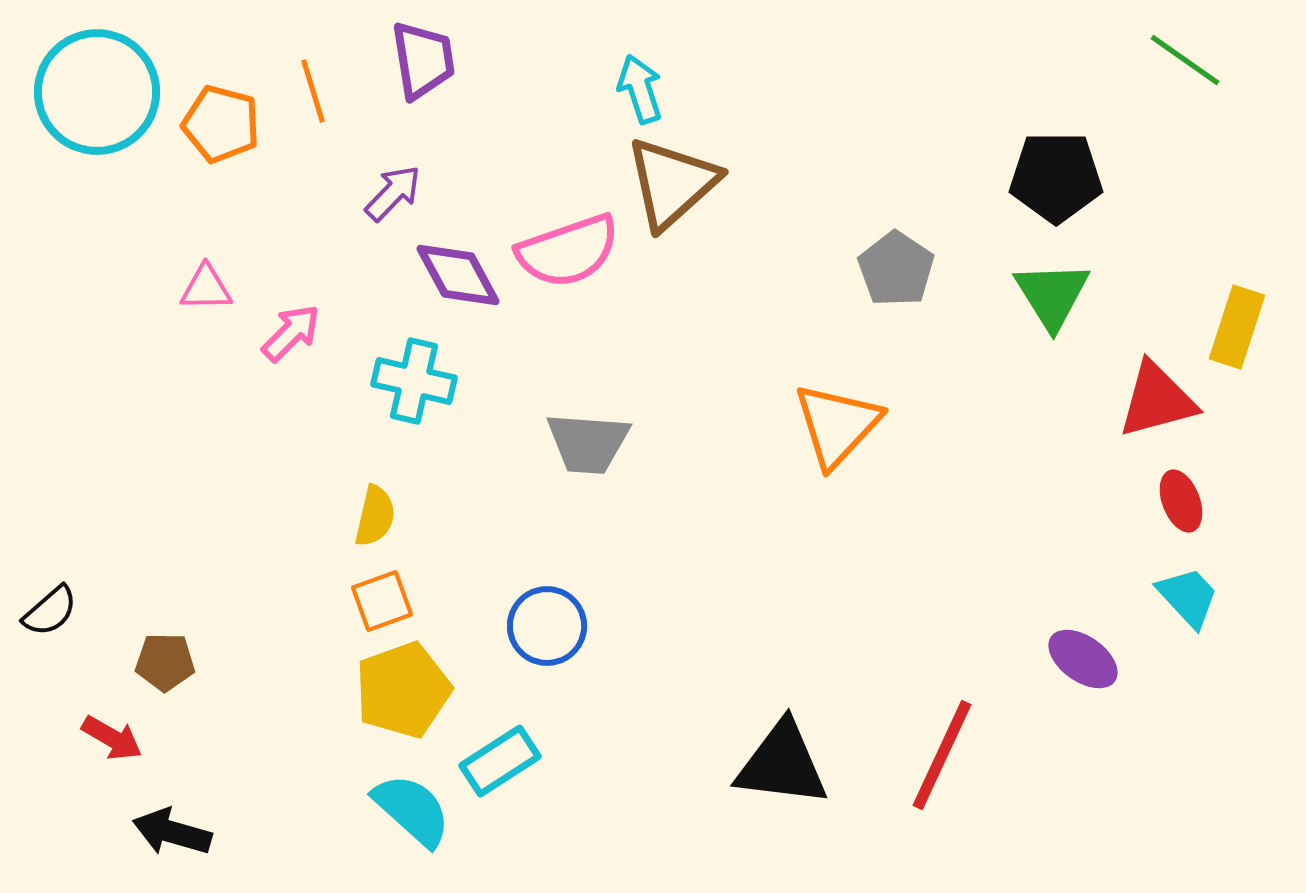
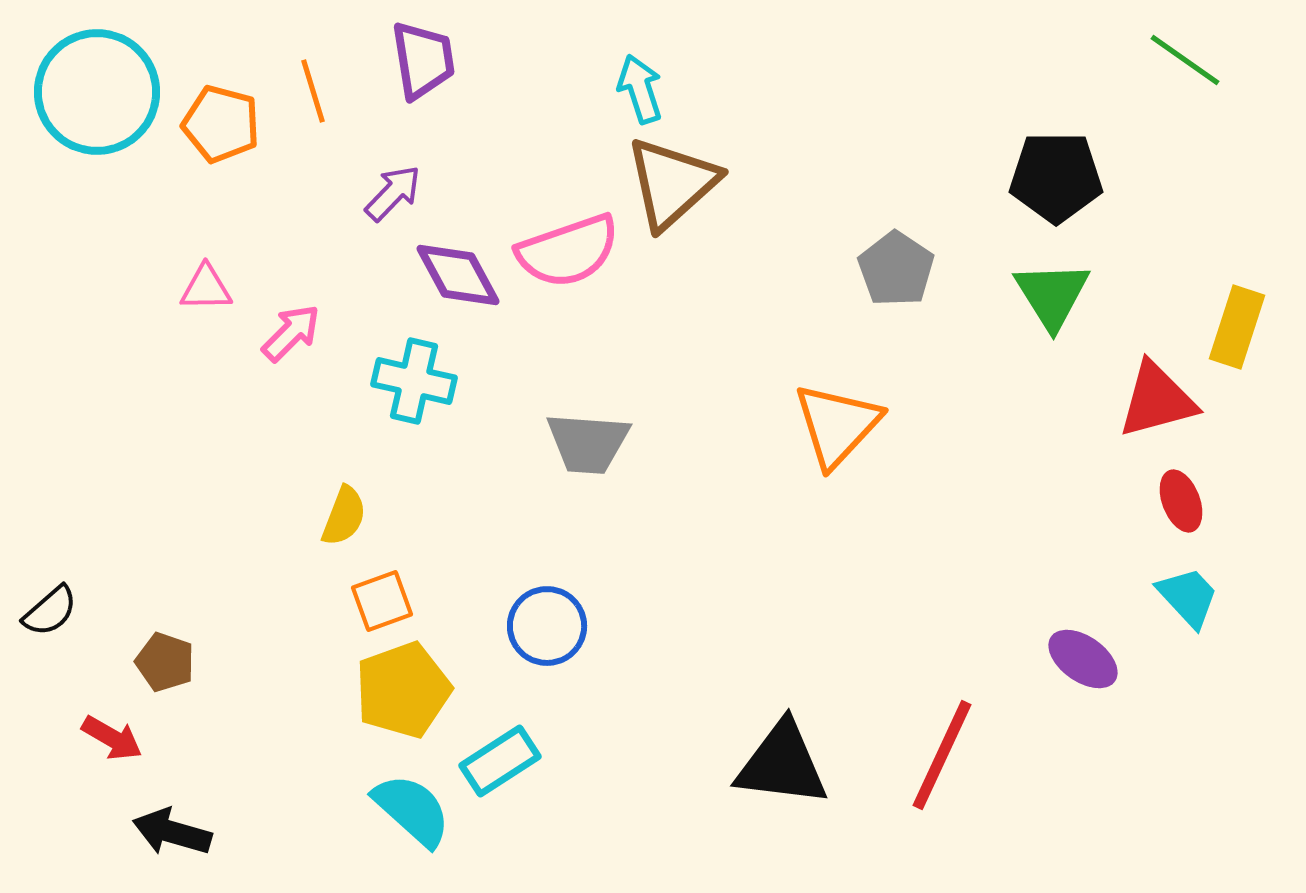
yellow semicircle: moved 31 px left; rotated 8 degrees clockwise
brown pentagon: rotated 18 degrees clockwise
